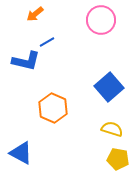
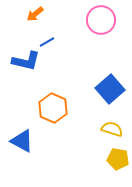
blue square: moved 1 px right, 2 px down
blue triangle: moved 1 px right, 12 px up
